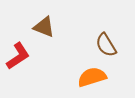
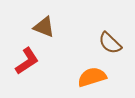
brown semicircle: moved 4 px right, 2 px up; rotated 15 degrees counterclockwise
red L-shape: moved 9 px right, 5 px down
